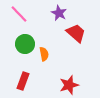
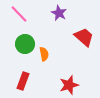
red trapezoid: moved 8 px right, 4 px down
